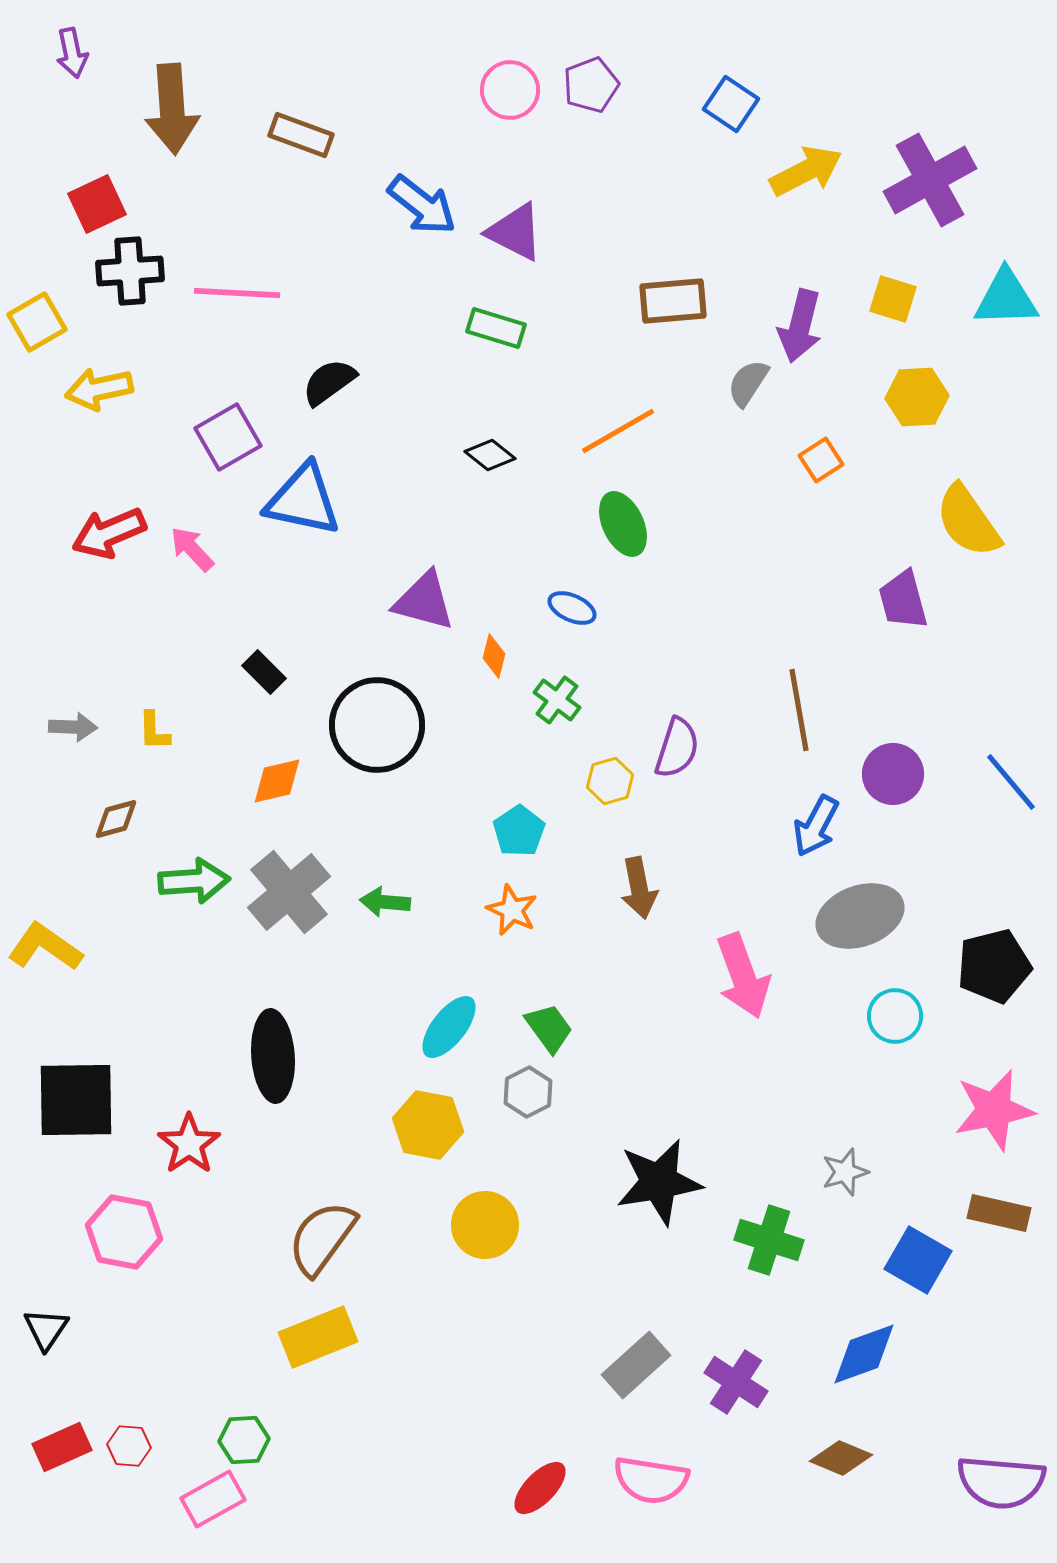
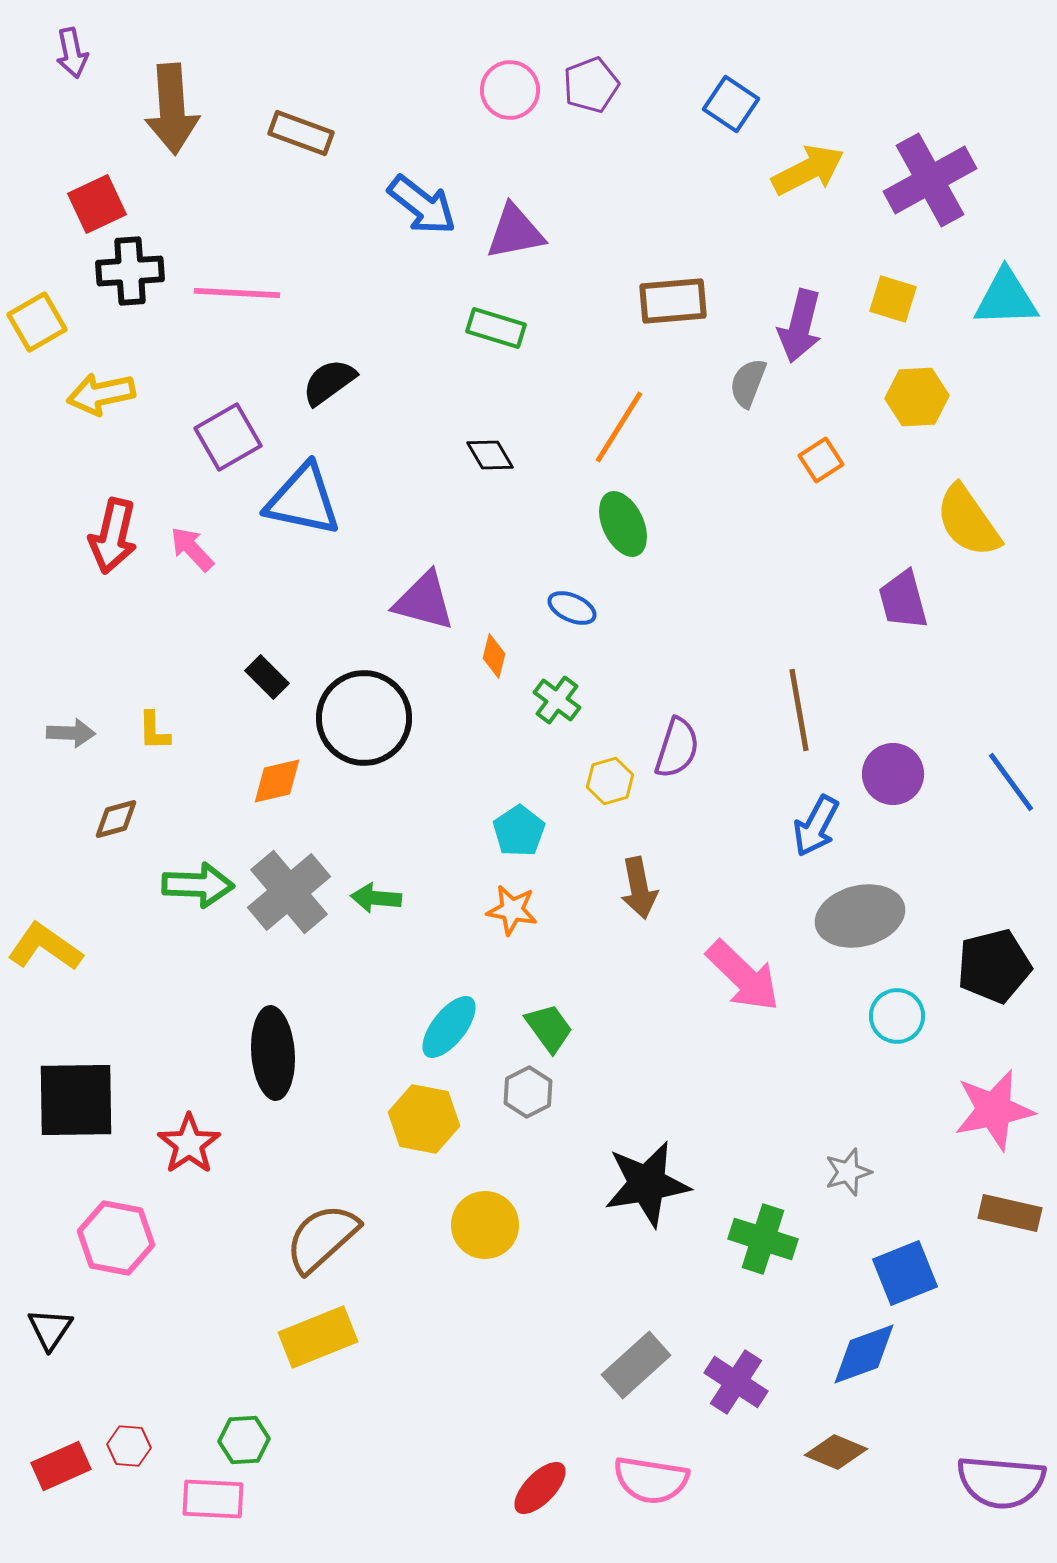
brown rectangle at (301, 135): moved 2 px up
yellow arrow at (806, 171): moved 2 px right, 1 px up
purple triangle at (515, 232): rotated 38 degrees counterclockwise
gray semicircle at (748, 383): rotated 12 degrees counterclockwise
yellow arrow at (99, 389): moved 2 px right, 5 px down
orange line at (618, 431): moved 1 px right, 4 px up; rotated 28 degrees counterclockwise
black diamond at (490, 455): rotated 21 degrees clockwise
red arrow at (109, 533): moved 4 px right, 3 px down; rotated 54 degrees counterclockwise
black rectangle at (264, 672): moved 3 px right, 5 px down
black circle at (377, 725): moved 13 px left, 7 px up
gray arrow at (73, 727): moved 2 px left, 6 px down
blue line at (1011, 782): rotated 4 degrees clockwise
green arrow at (194, 881): moved 4 px right, 4 px down; rotated 6 degrees clockwise
green arrow at (385, 902): moved 9 px left, 4 px up
orange star at (512, 910): rotated 15 degrees counterclockwise
gray ellipse at (860, 916): rotated 6 degrees clockwise
pink arrow at (743, 976): rotated 26 degrees counterclockwise
cyan circle at (895, 1016): moved 2 px right
black ellipse at (273, 1056): moved 3 px up
yellow hexagon at (428, 1125): moved 4 px left, 6 px up
gray star at (845, 1172): moved 3 px right
black star at (659, 1182): moved 12 px left, 2 px down
brown rectangle at (999, 1213): moved 11 px right
pink hexagon at (124, 1232): moved 8 px left, 6 px down
brown semicircle at (322, 1238): rotated 12 degrees clockwise
green cross at (769, 1240): moved 6 px left, 1 px up
blue square at (918, 1260): moved 13 px left, 13 px down; rotated 38 degrees clockwise
black triangle at (46, 1329): moved 4 px right
red rectangle at (62, 1447): moved 1 px left, 19 px down
brown diamond at (841, 1458): moved 5 px left, 6 px up
pink rectangle at (213, 1499): rotated 32 degrees clockwise
